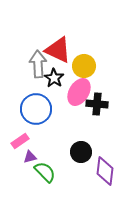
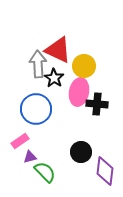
pink ellipse: rotated 20 degrees counterclockwise
